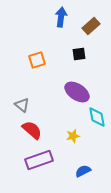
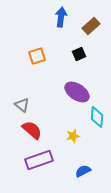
black square: rotated 16 degrees counterclockwise
orange square: moved 4 px up
cyan diamond: rotated 15 degrees clockwise
